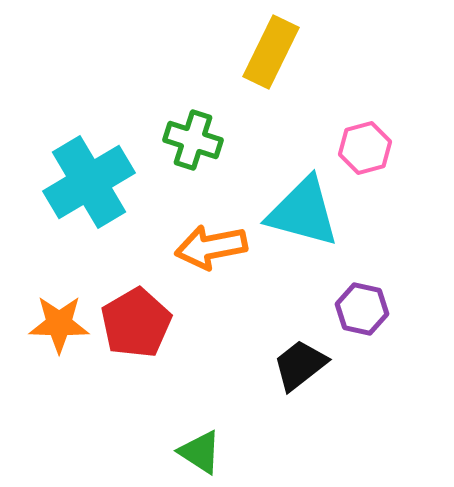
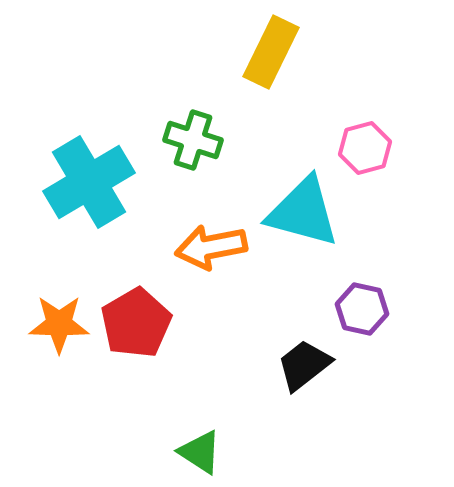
black trapezoid: moved 4 px right
